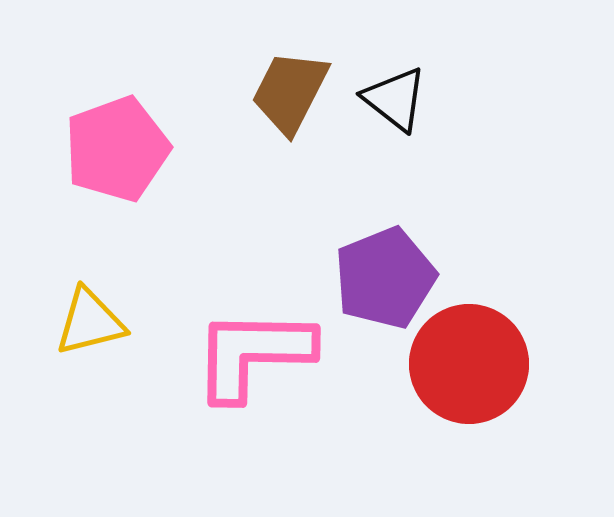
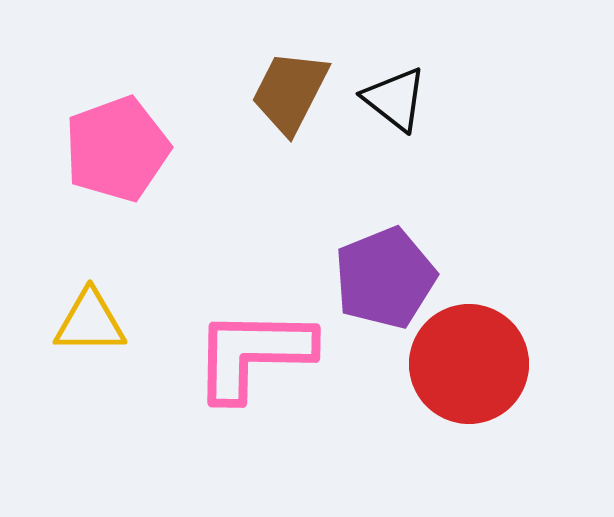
yellow triangle: rotated 14 degrees clockwise
